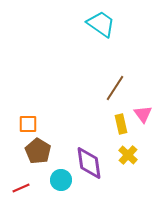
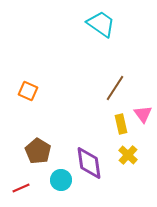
orange square: moved 33 px up; rotated 24 degrees clockwise
